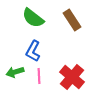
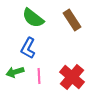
blue L-shape: moved 5 px left, 3 px up
